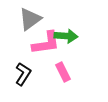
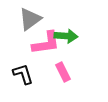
black L-shape: rotated 50 degrees counterclockwise
